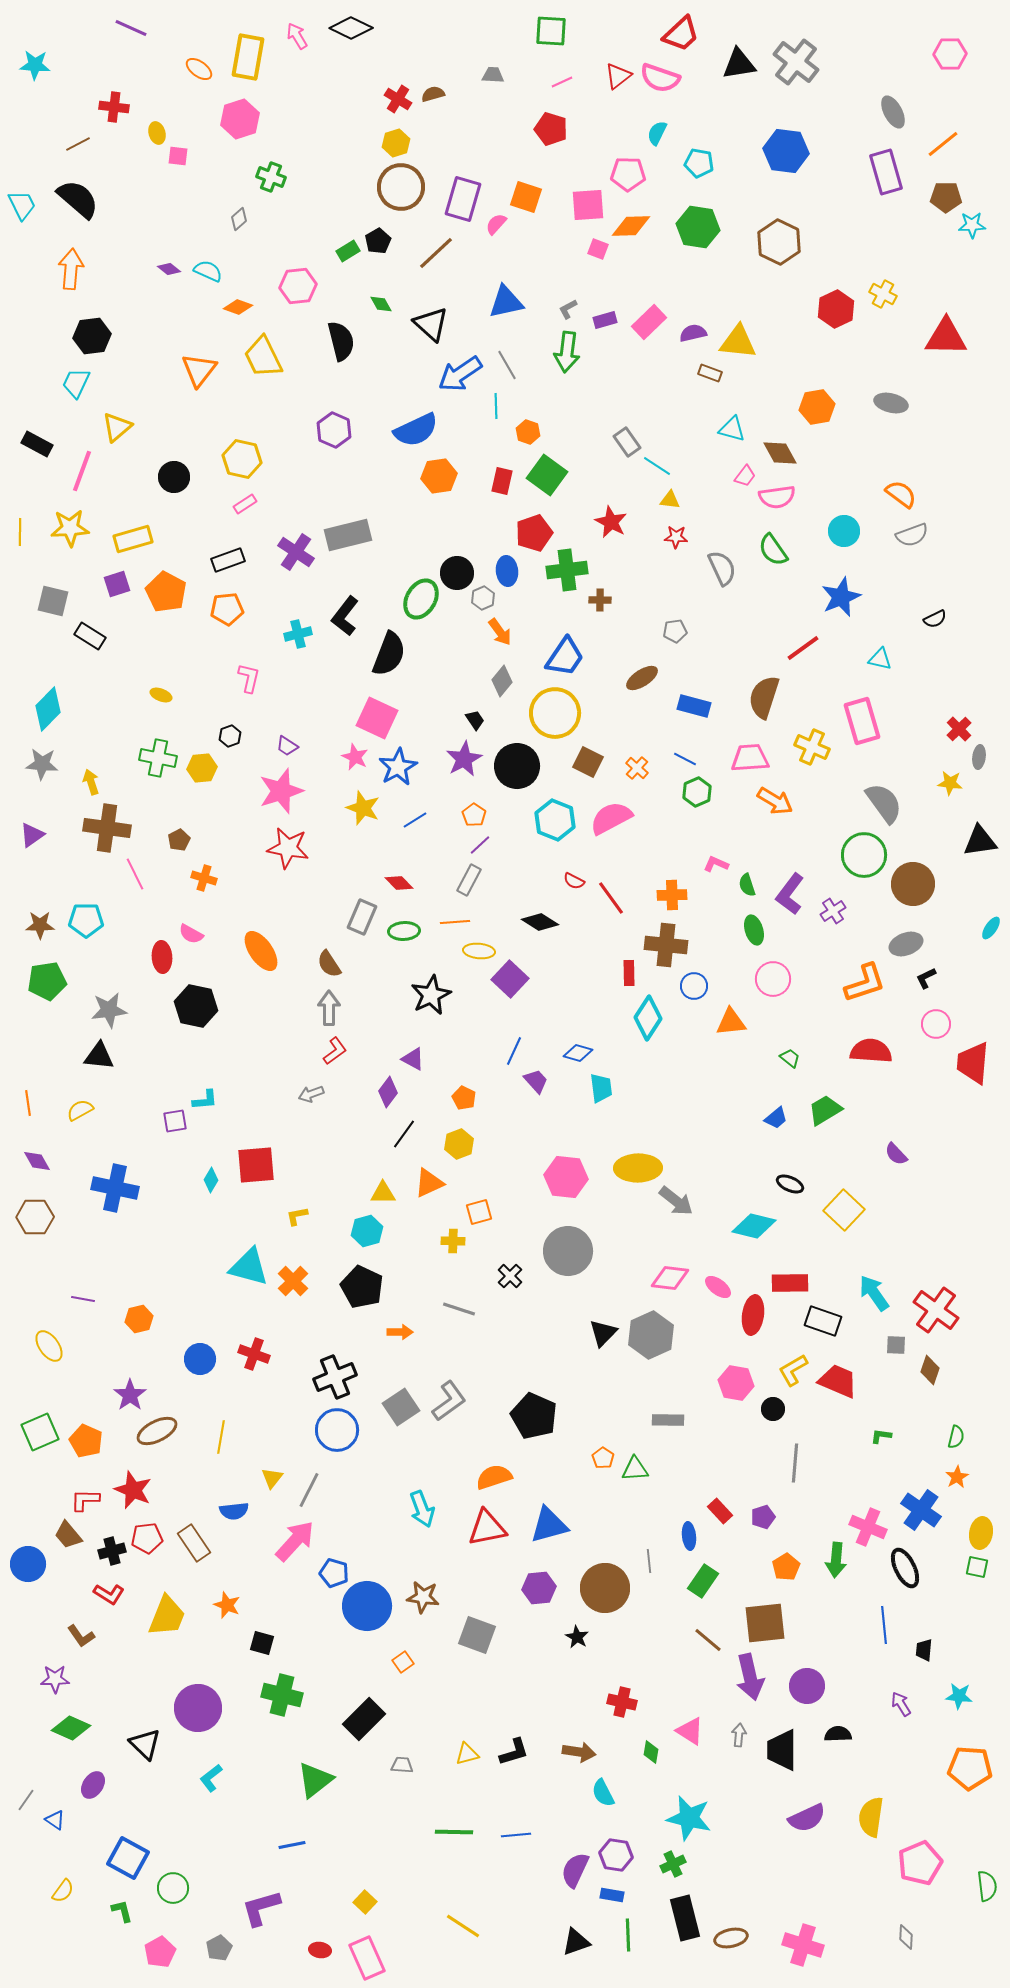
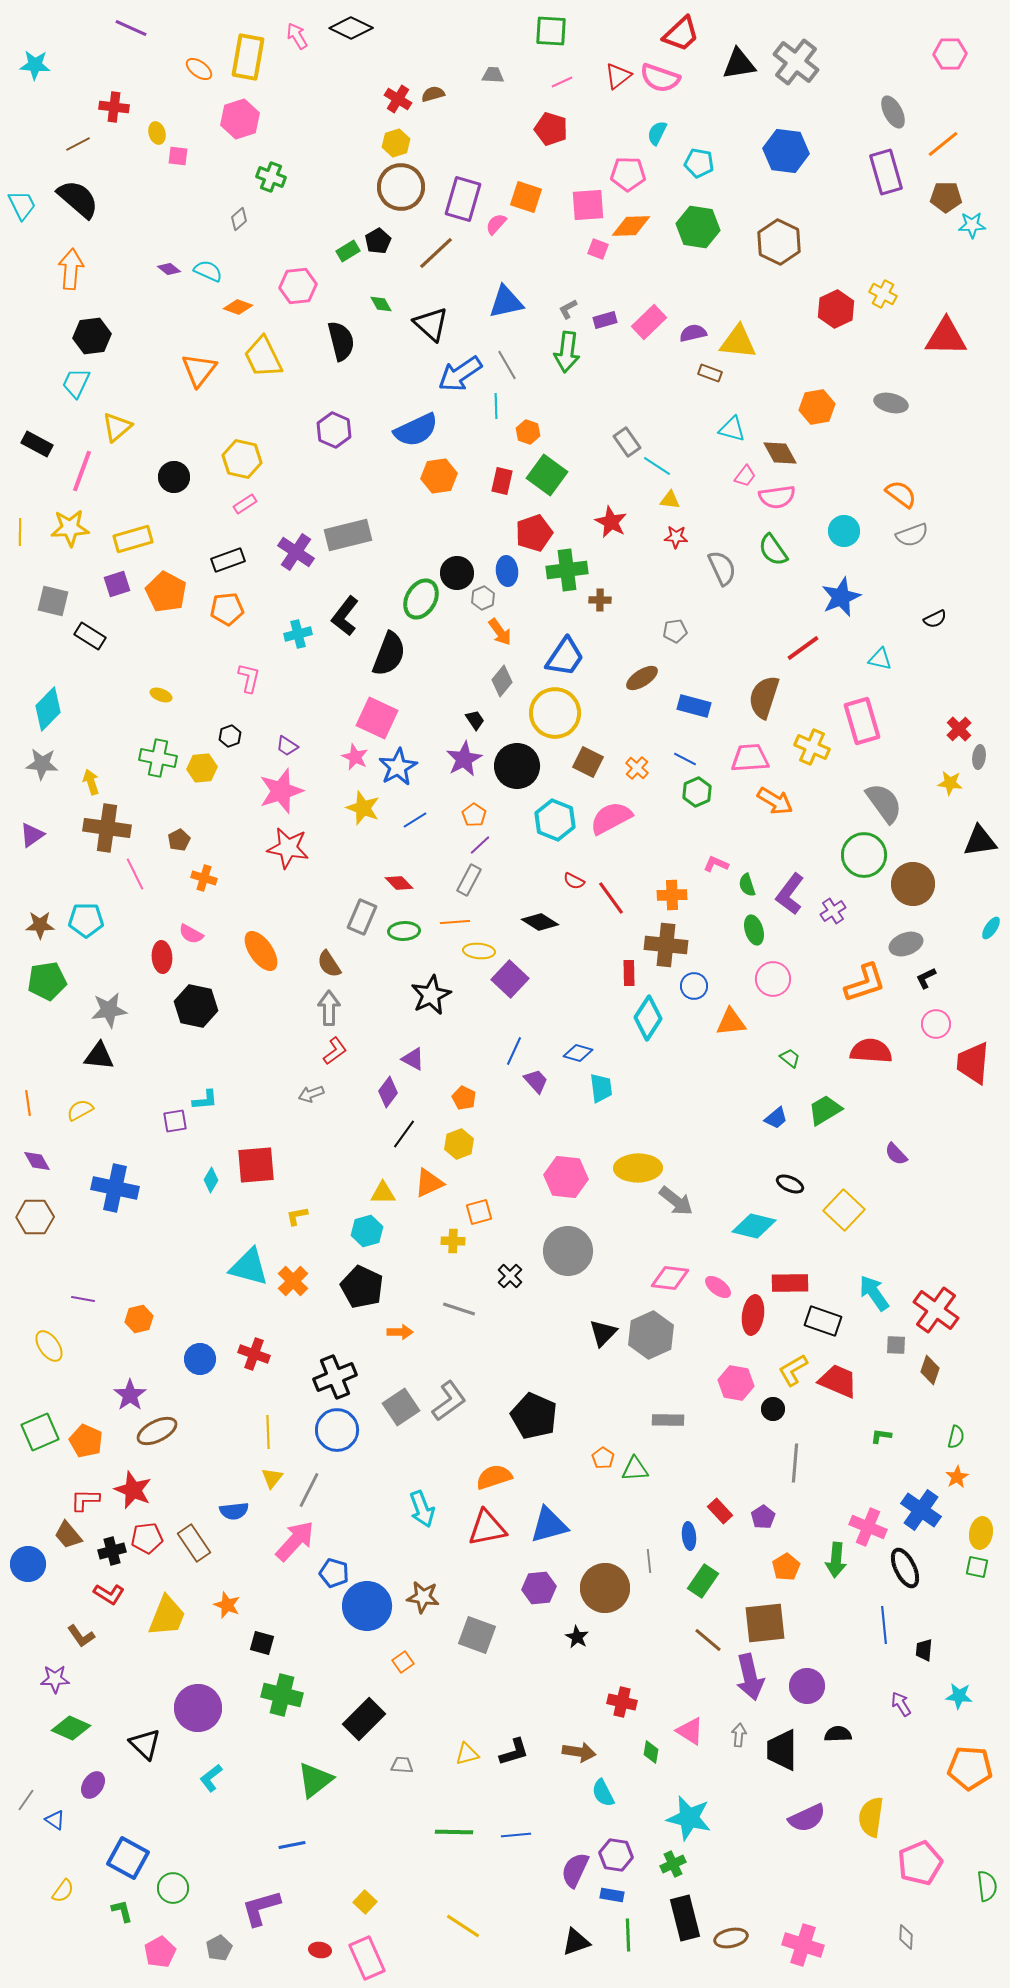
yellow line at (221, 1437): moved 47 px right, 5 px up; rotated 12 degrees counterclockwise
purple pentagon at (763, 1517): rotated 15 degrees counterclockwise
